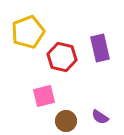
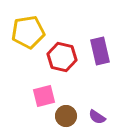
yellow pentagon: rotated 12 degrees clockwise
purple rectangle: moved 3 px down
purple semicircle: moved 3 px left
brown circle: moved 5 px up
